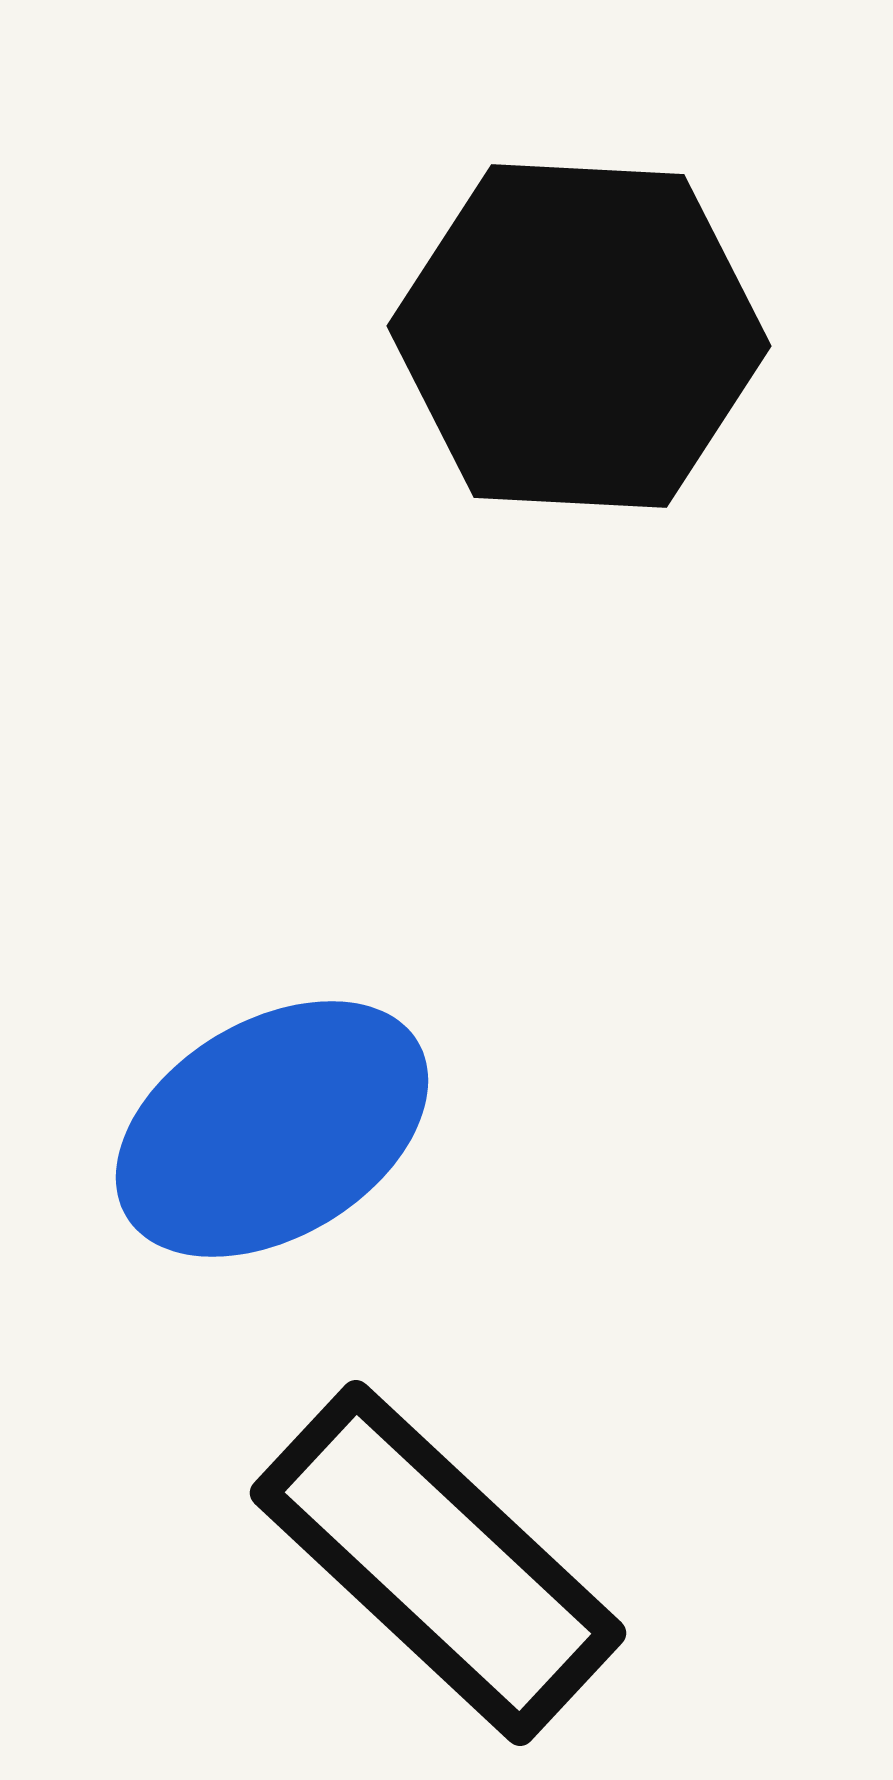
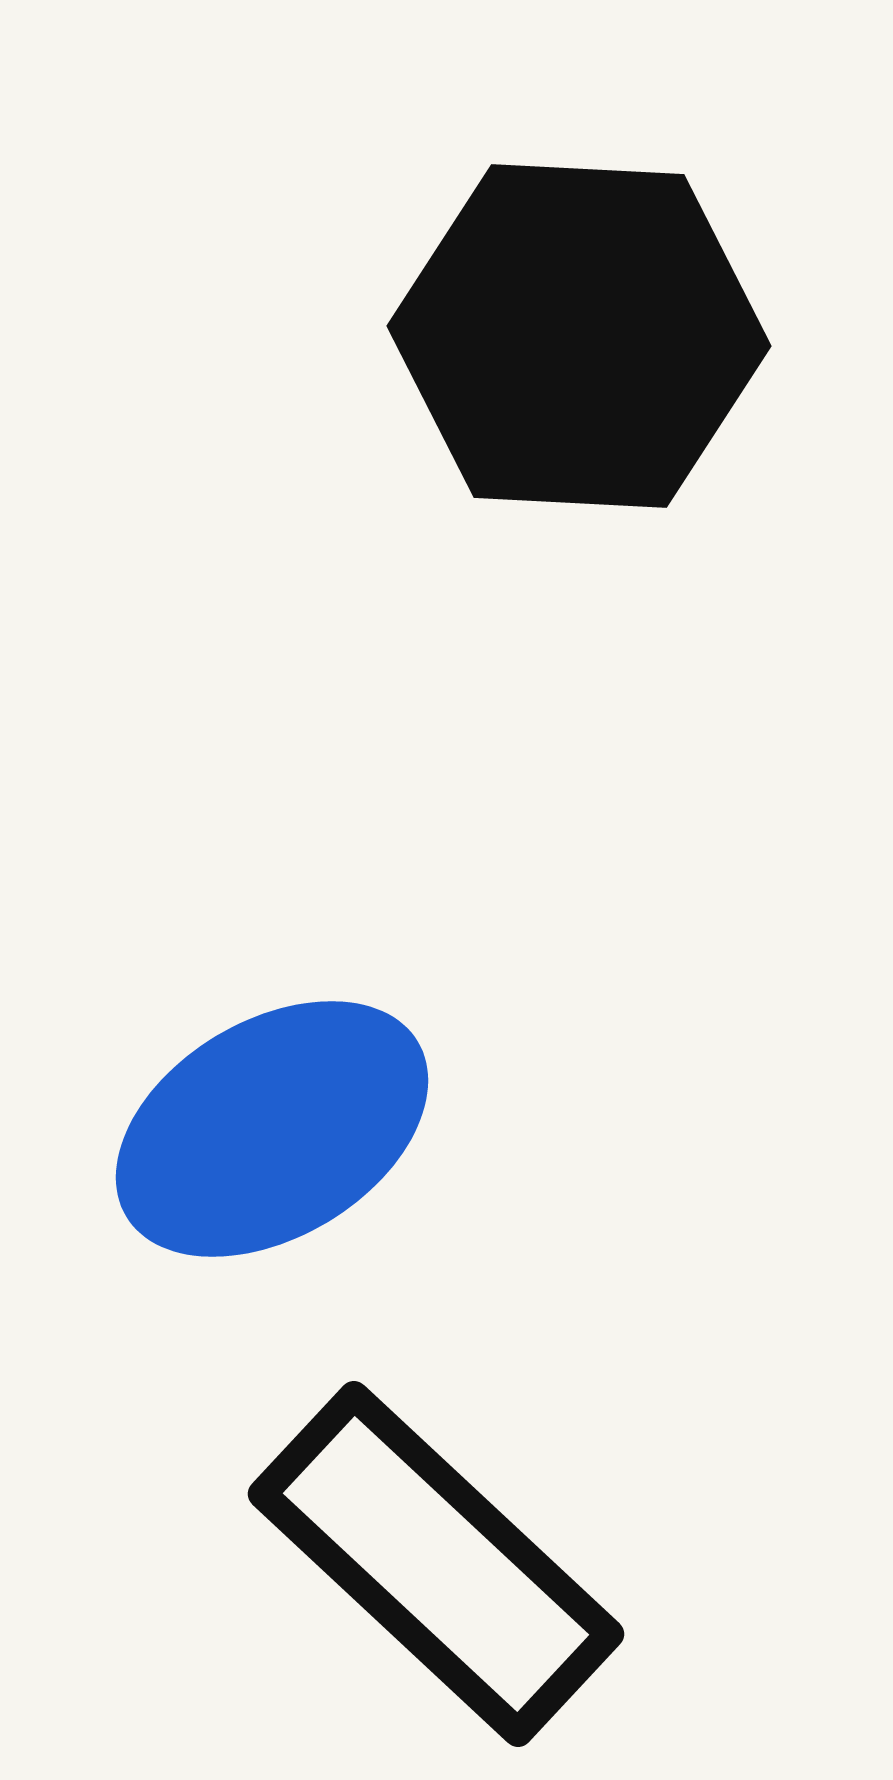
black rectangle: moved 2 px left, 1 px down
